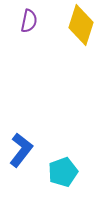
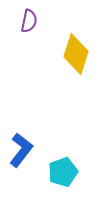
yellow diamond: moved 5 px left, 29 px down
